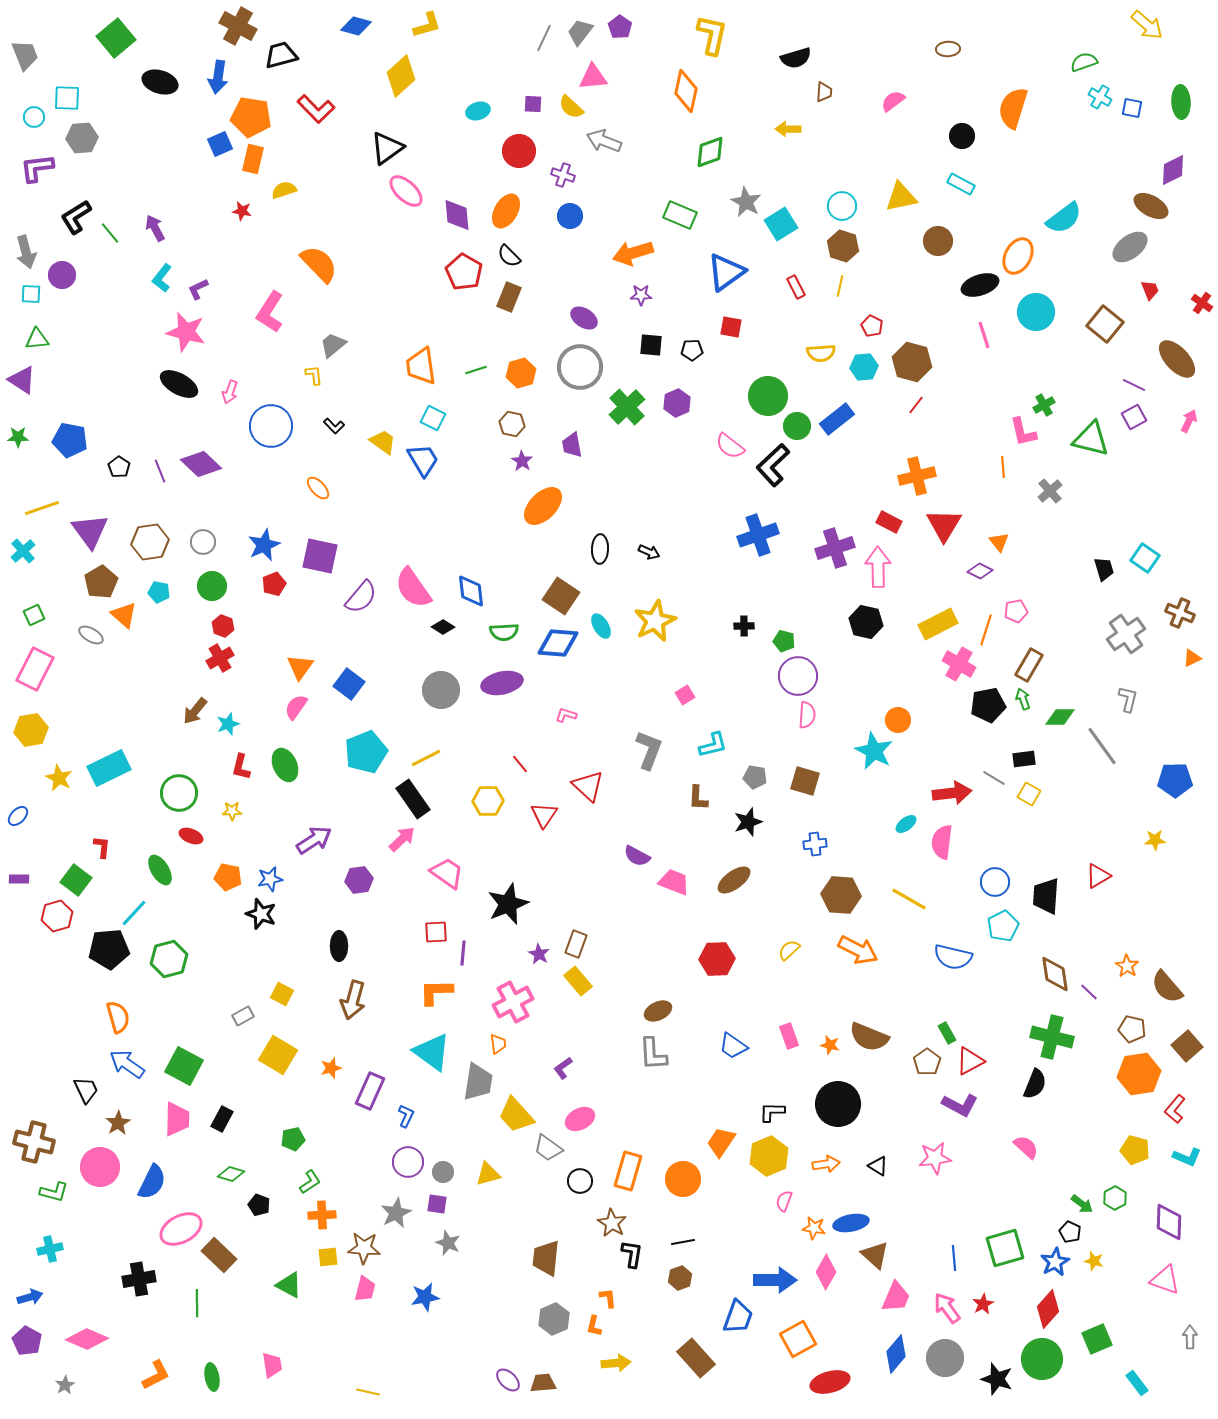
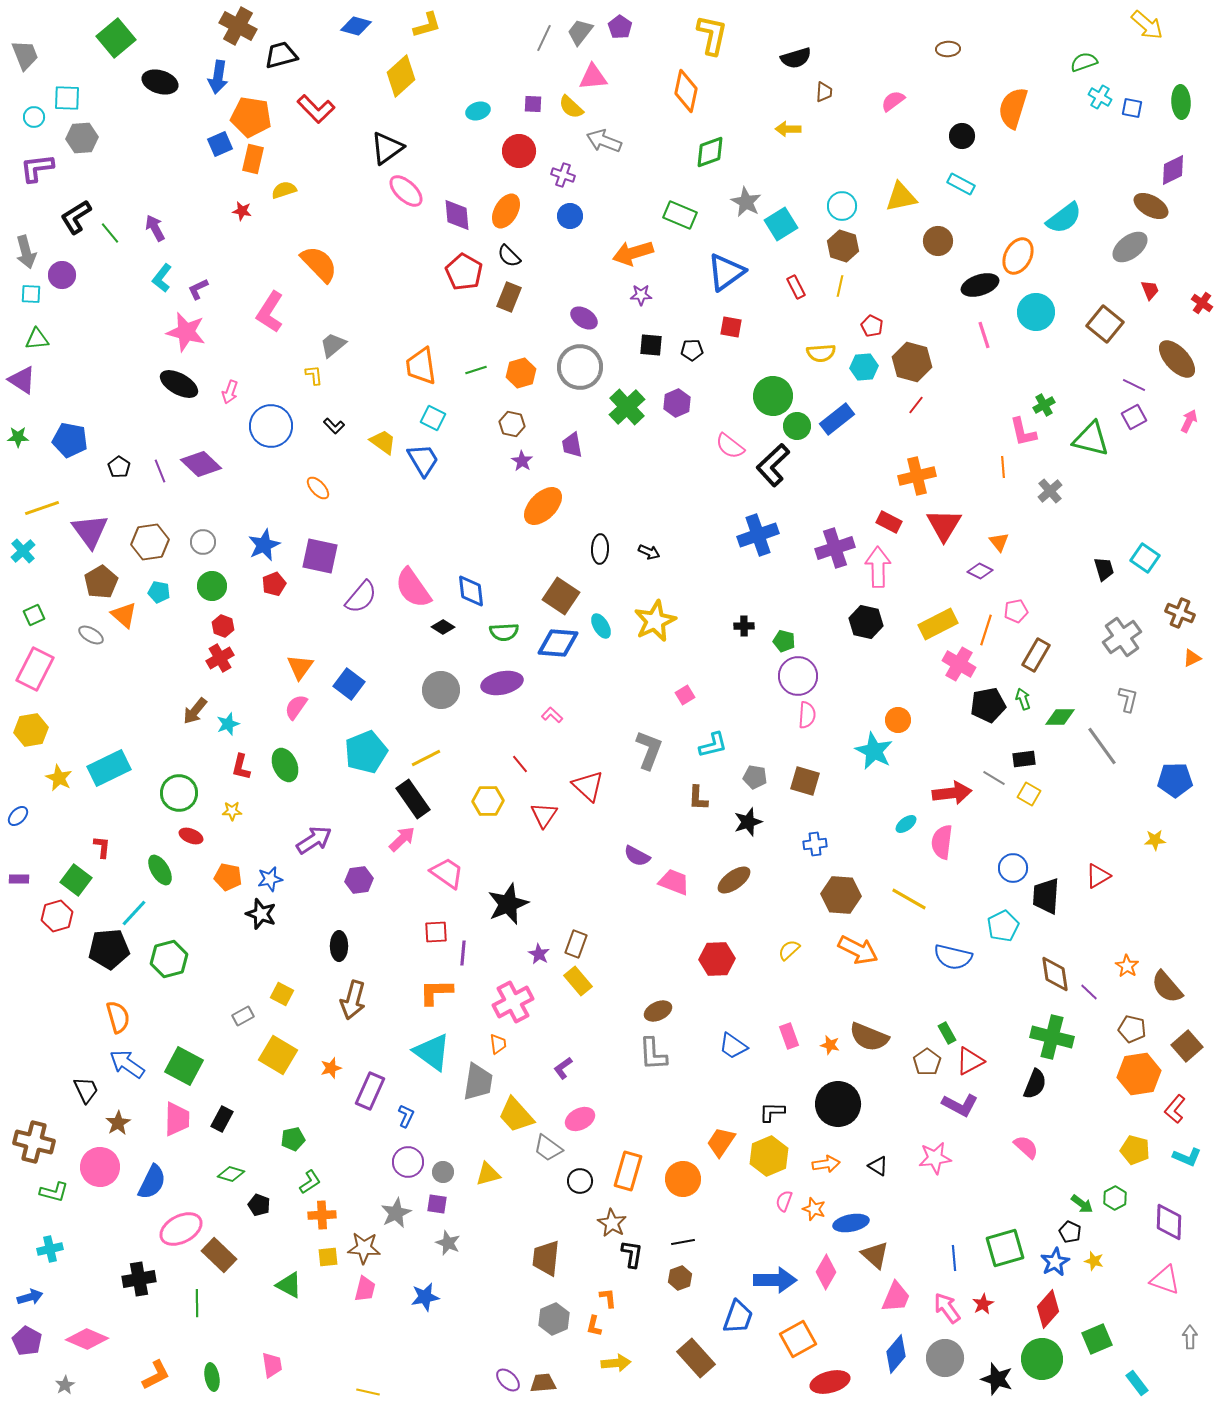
green circle at (768, 396): moved 5 px right
gray cross at (1126, 634): moved 4 px left, 3 px down
brown rectangle at (1029, 665): moved 7 px right, 10 px up
pink L-shape at (566, 715): moved 14 px left; rotated 25 degrees clockwise
blue circle at (995, 882): moved 18 px right, 14 px up
orange star at (814, 1228): moved 19 px up; rotated 10 degrees clockwise
